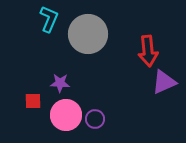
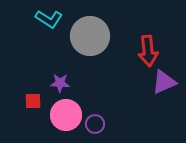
cyan L-shape: rotated 100 degrees clockwise
gray circle: moved 2 px right, 2 px down
purple circle: moved 5 px down
